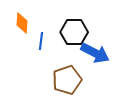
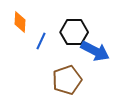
orange diamond: moved 2 px left, 1 px up
blue line: rotated 18 degrees clockwise
blue arrow: moved 2 px up
